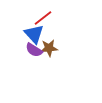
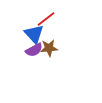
red line: moved 3 px right, 1 px down
purple semicircle: rotated 60 degrees counterclockwise
